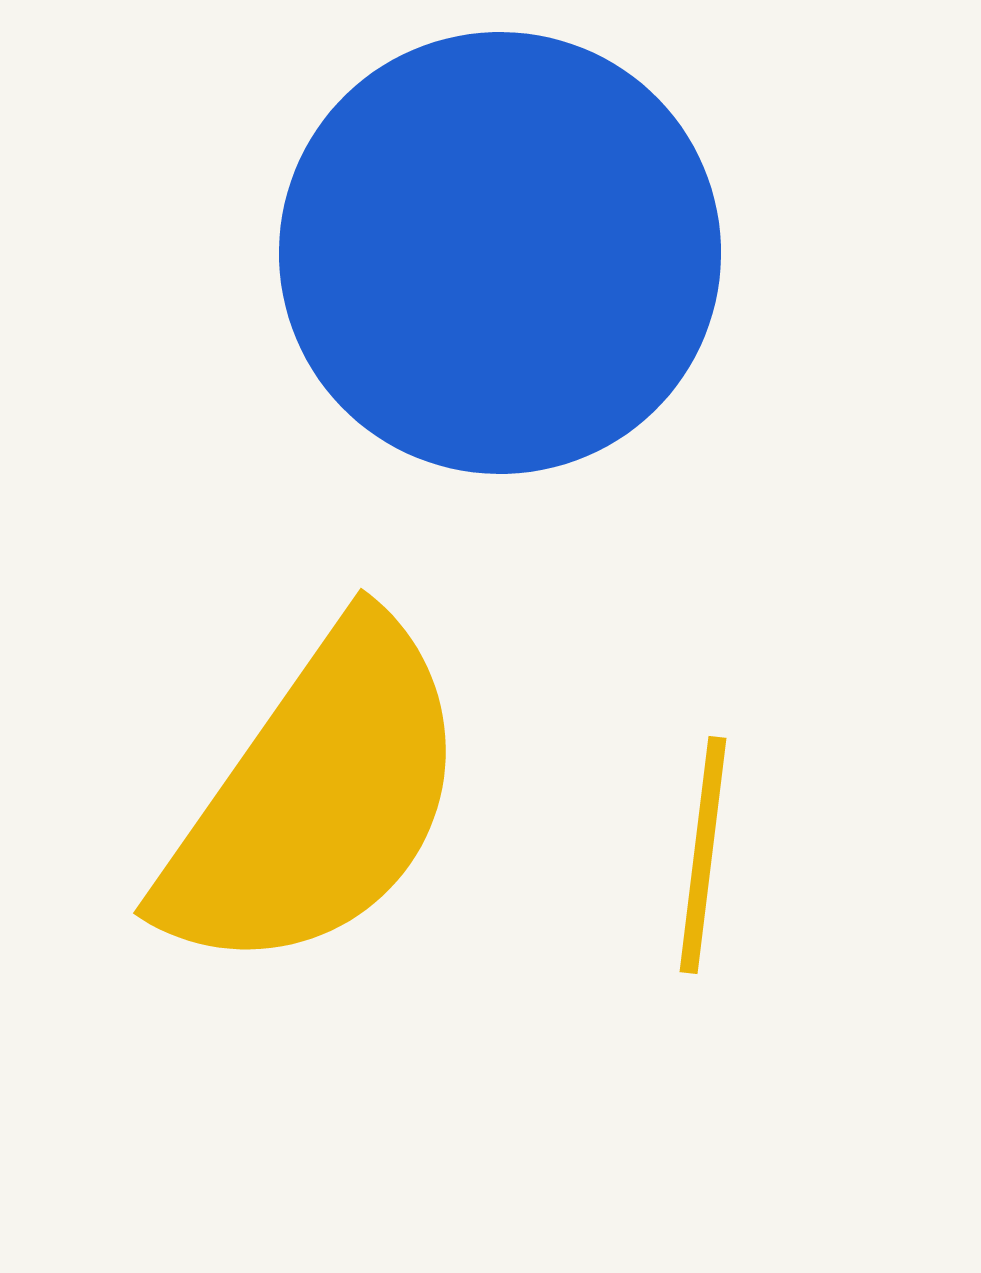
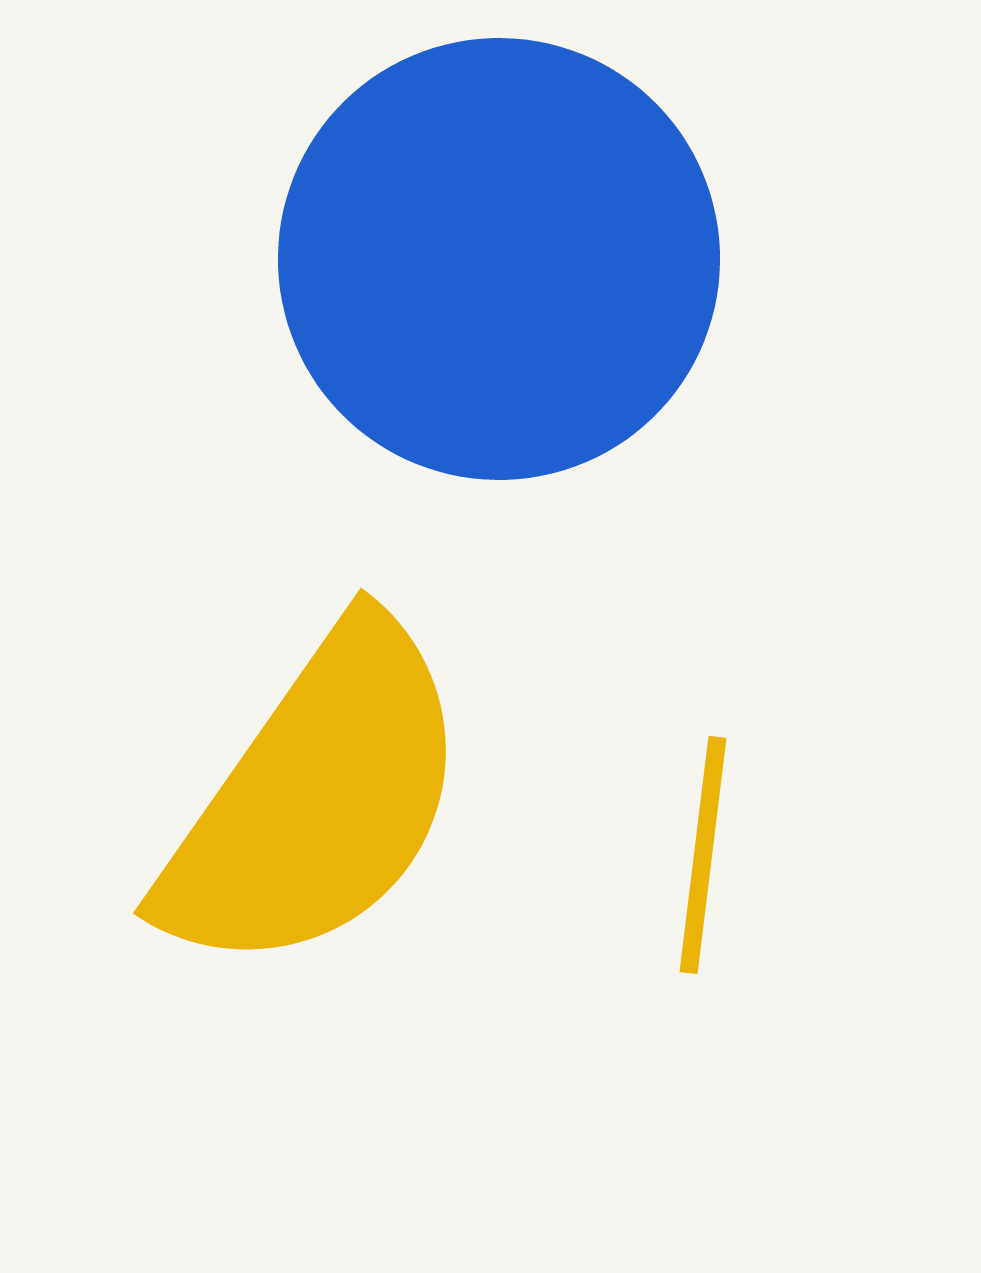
blue circle: moved 1 px left, 6 px down
